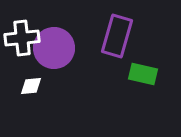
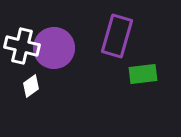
white cross: moved 8 px down; rotated 20 degrees clockwise
green rectangle: rotated 20 degrees counterclockwise
white diamond: rotated 30 degrees counterclockwise
